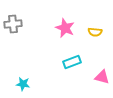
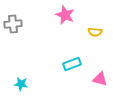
pink star: moved 13 px up
cyan rectangle: moved 2 px down
pink triangle: moved 2 px left, 2 px down
cyan star: moved 2 px left
